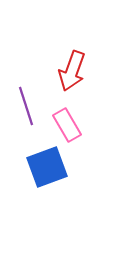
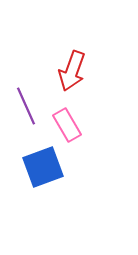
purple line: rotated 6 degrees counterclockwise
blue square: moved 4 px left
